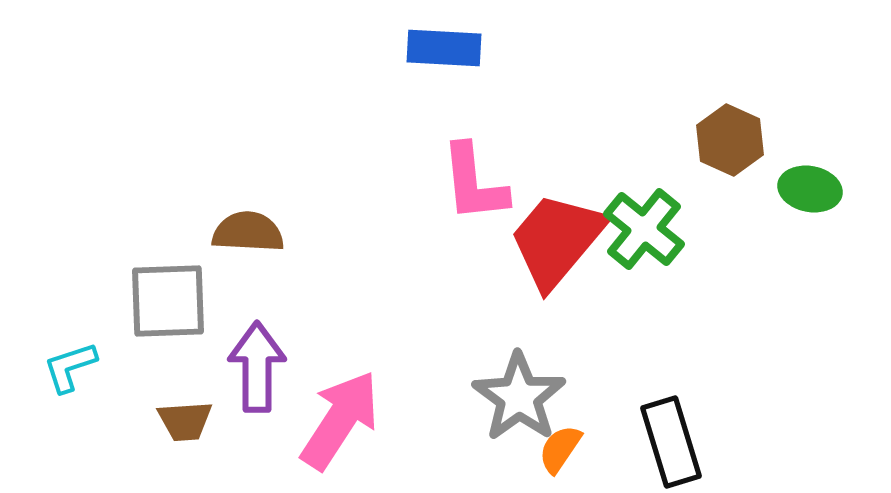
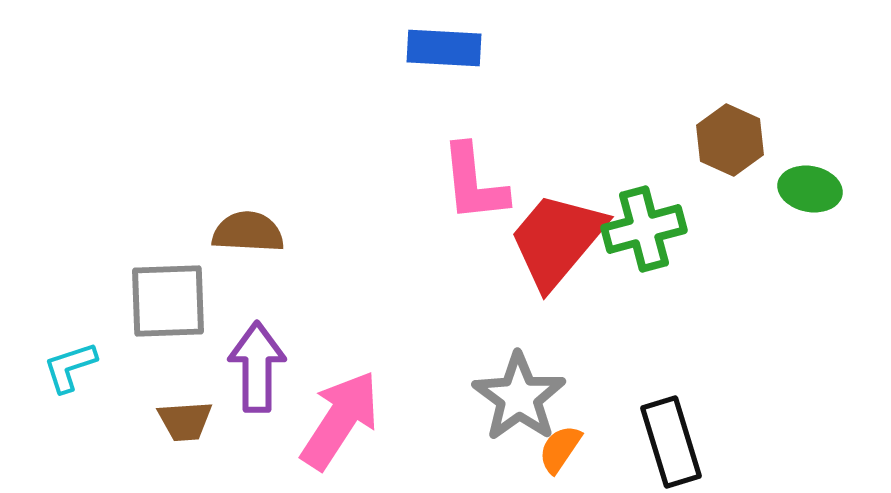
green cross: rotated 36 degrees clockwise
